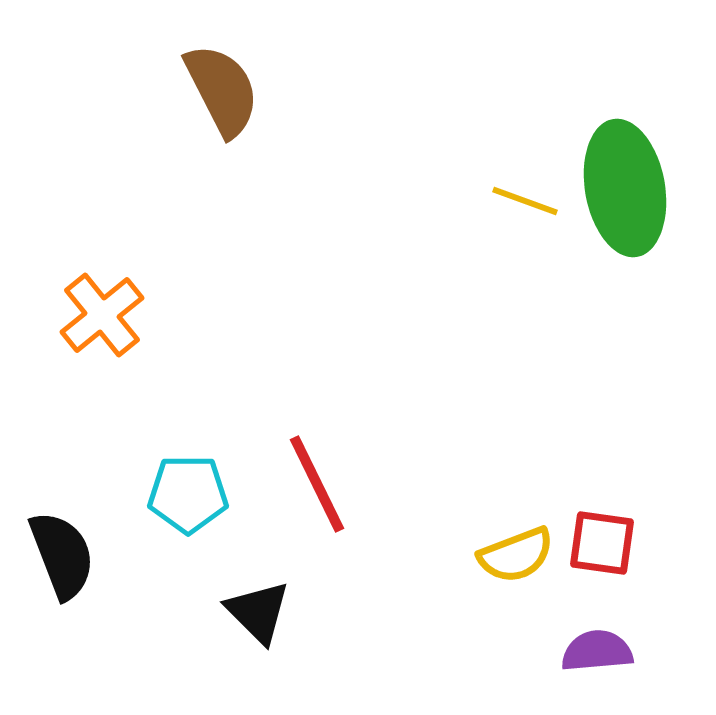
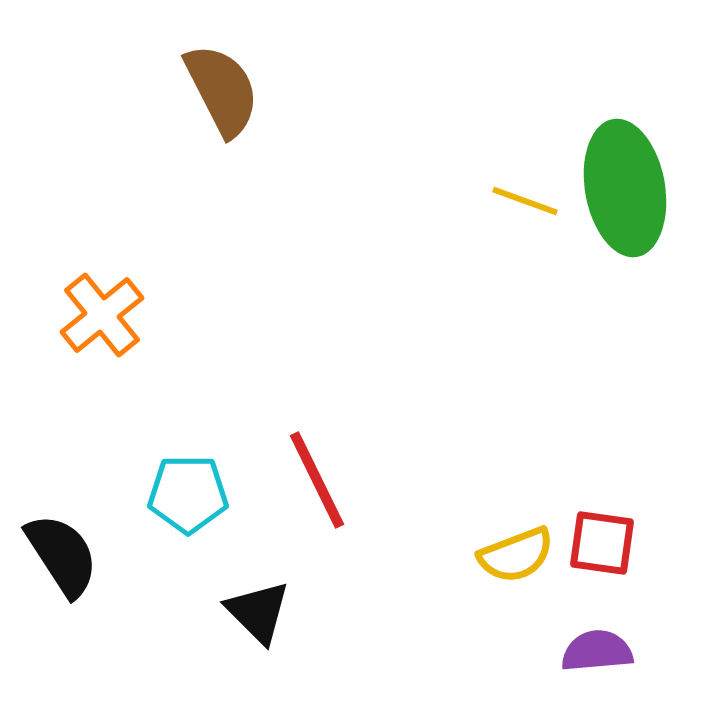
red line: moved 4 px up
black semicircle: rotated 12 degrees counterclockwise
